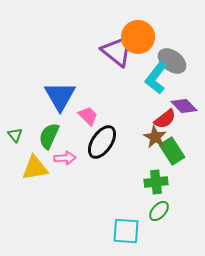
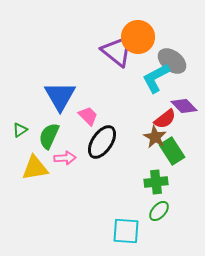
cyan L-shape: rotated 24 degrees clockwise
green triangle: moved 5 px right, 5 px up; rotated 35 degrees clockwise
